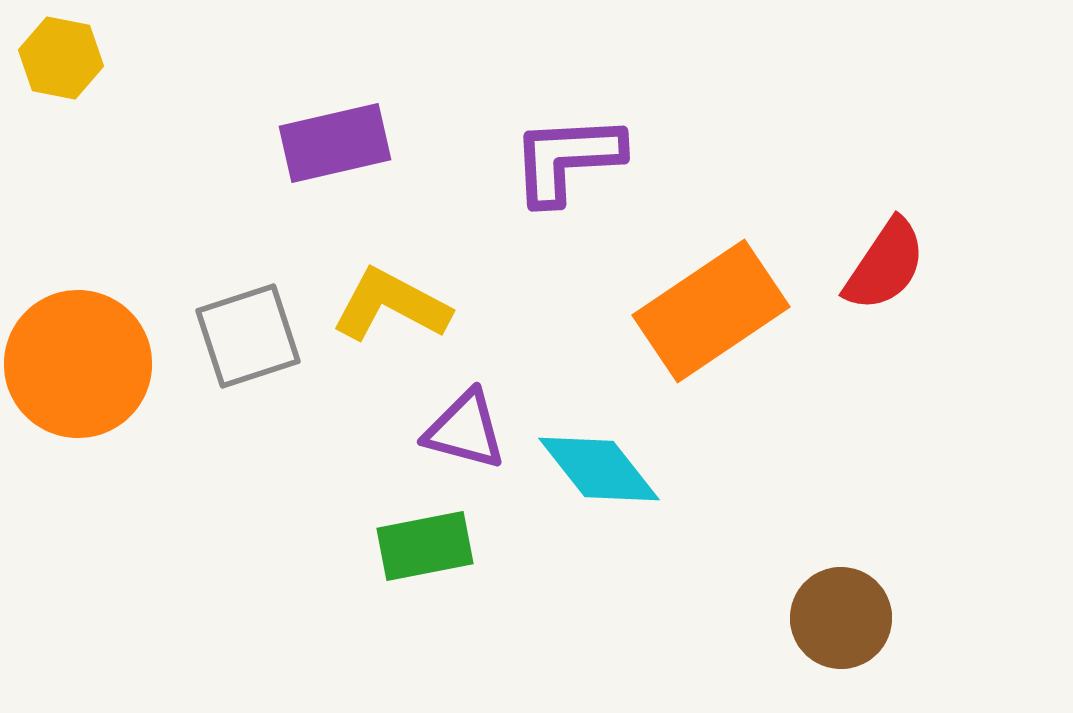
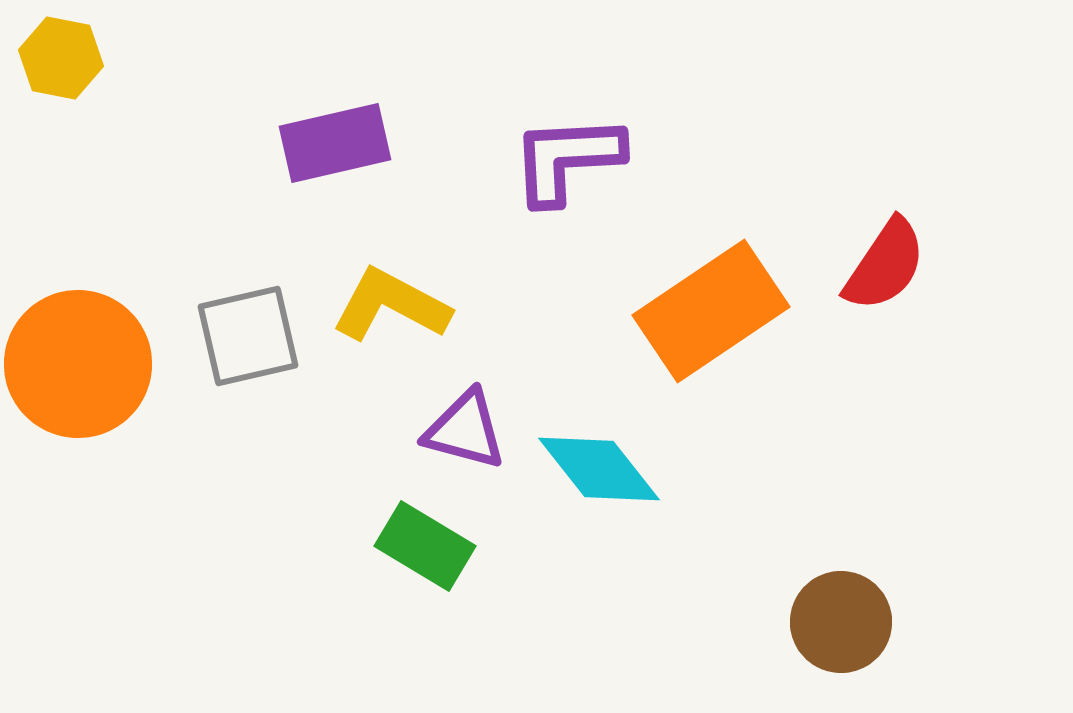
gray square: rotated 5 degrees clockwise
green rectangle: rotated 42 degrees clockwise
brown circle: moved 4 px down
